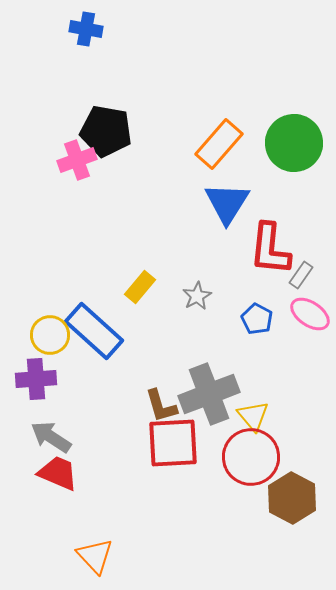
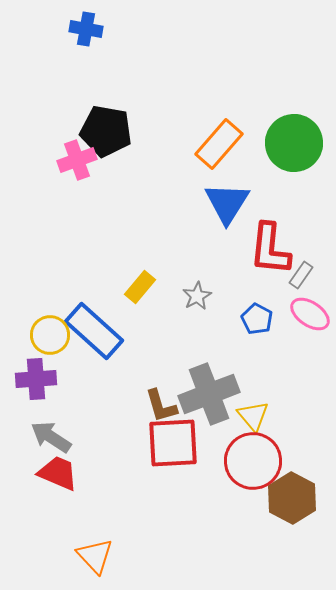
red circle: moved 2 px right, 4 px down
